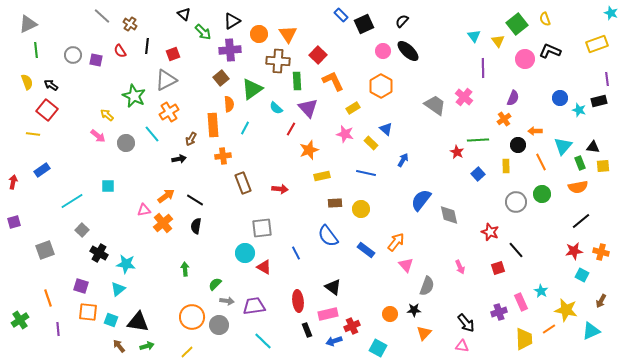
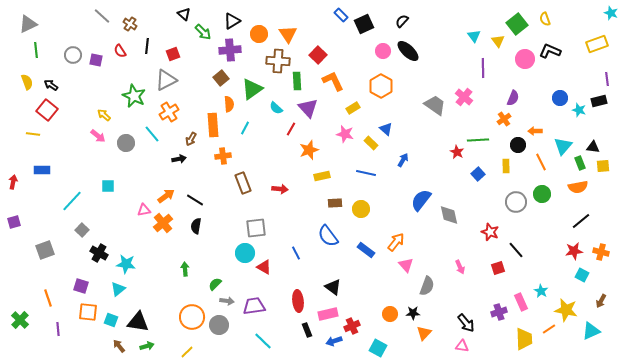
yellow arrow at (107, 115): moved 3 px left
blue rectangle at (42, 170): rotated 35 degrees clockwise
cyan line at (72, 201): rotated 15 degrees counterclockwise
gray square at (262, 228): moved 6 px left
black star at (414, 310): moved 1 px left, 3 px down
green cross at (20, 320): rotated 12 degrees counterclockwise
